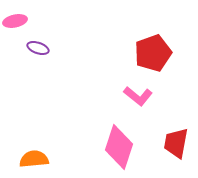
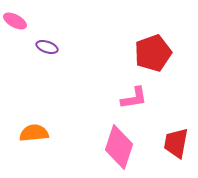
pink ellipse: rotated 40 degrees clockwise
purple ellipse: moved 9 px right, 1 px up
pink L-shape: moved 4 px left, 2 px down; rotated 48 degrees counterclockwise
orange semicircle: moved 26 px up
